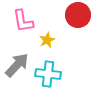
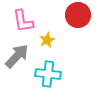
gray arrow: moved 9 px up
